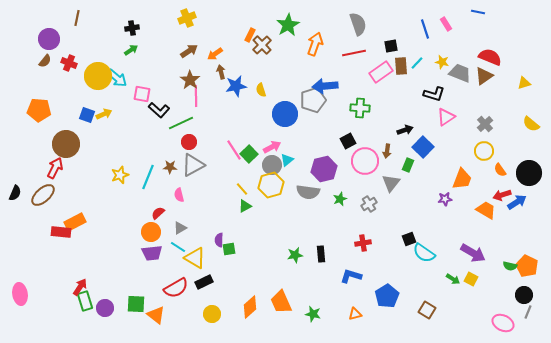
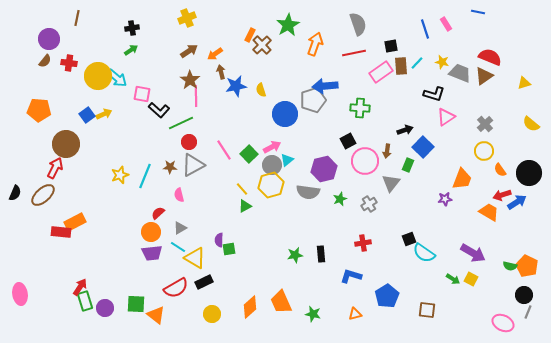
red cross at (69, 63): rotated 14 degrees counterclockwise
blue square at (87, 115): rotated 35 degrees clockwise
pink line at (234, 150): moved 10 px left
cyan line at (148, 177): moved 3 px left, 1 px up
orange trapezoid at (486, 210): moved 3 px right, 2 px down
brown square at (427, 310): rotated 24 degrees counterclockwise
